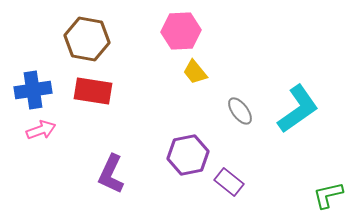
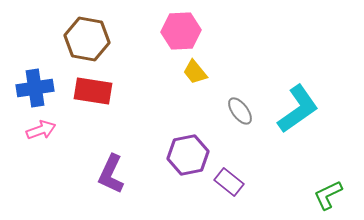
blue cross: moved 2 px right, 2 px up
green L-shape: rotated 12 degrees counterclockwise
